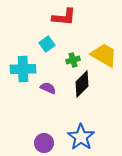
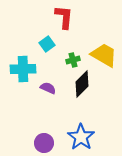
red L-shape: rotated 90 degrees counterclockwise
